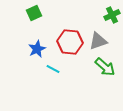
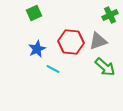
green cross: moved 2 px left
red hexagon: moved 1 px right
